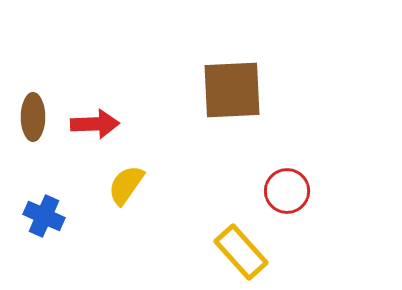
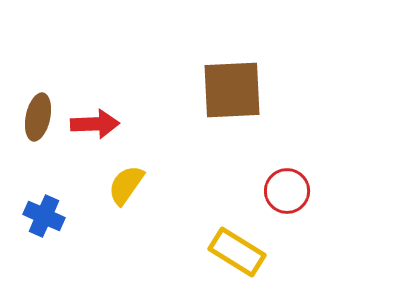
brown ellipse: moved 5 px right; rotated 12 degrees clockwise
yellow rectangle: moved 4 px left; rotated 16 degrees counterclockwise
